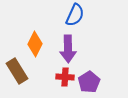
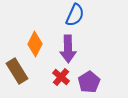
red cross: moved 4 px left; rotated 36 degrees clockwise
